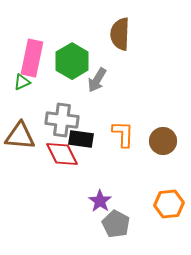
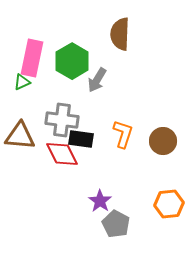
orange L-shape: rotated 16 degrees clockwise
